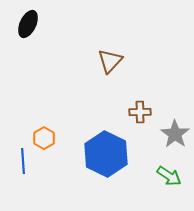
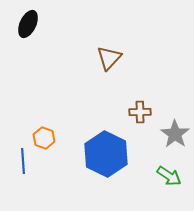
brown triangle: moved 1 px left, 3 px up
orange hexagon: rotated 10 degrees counterclockwise
